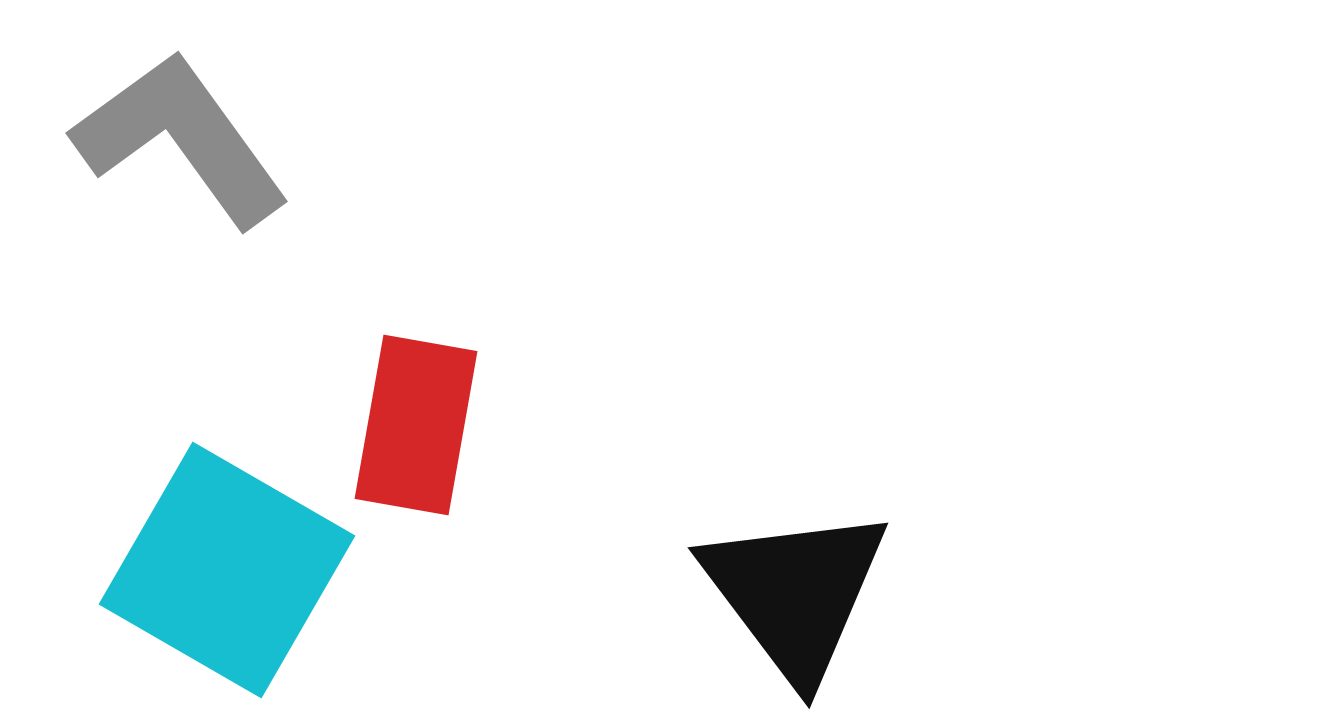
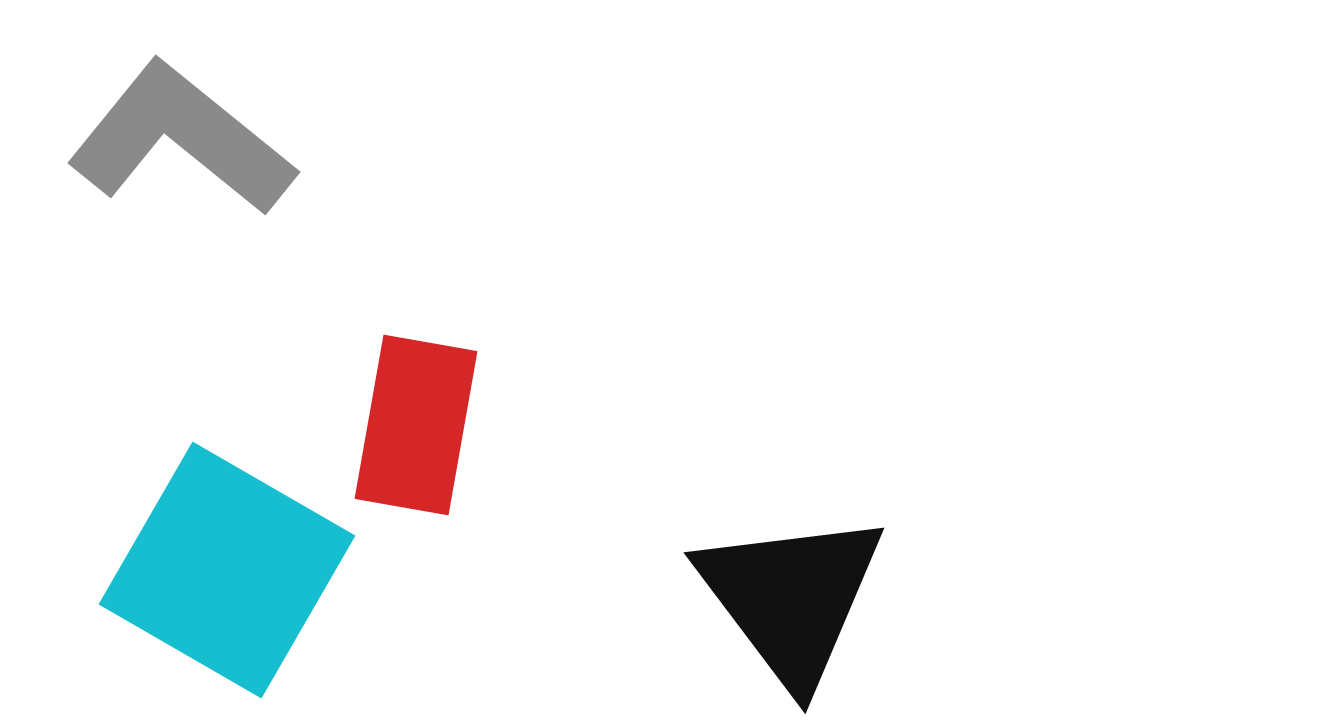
gray L-shape: rotated 15 degrees counterclockwise
black triangle: moved 4 px left, 5 px down
